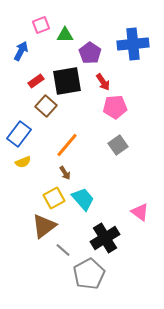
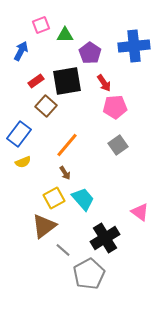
blue cross: moved 1 px right, 2 px down
red arrow: moved 1 px right, 1 px down
